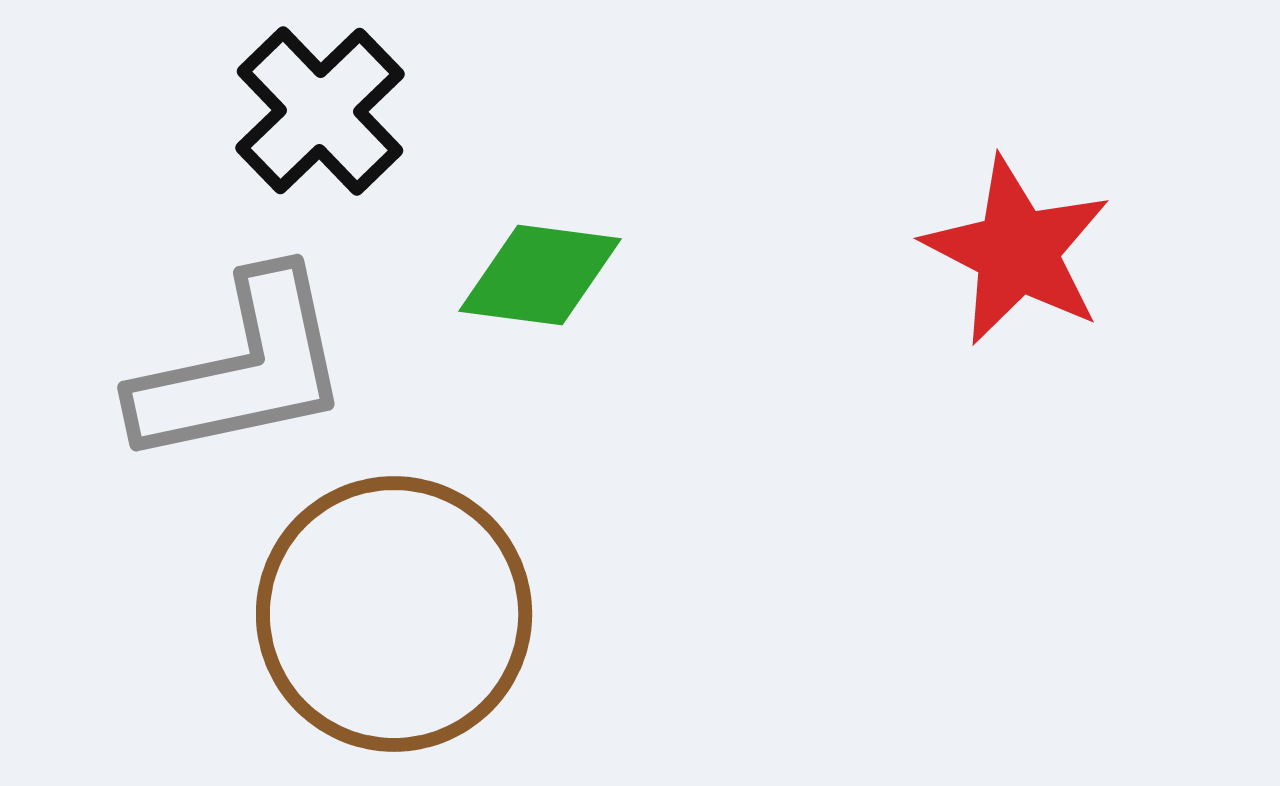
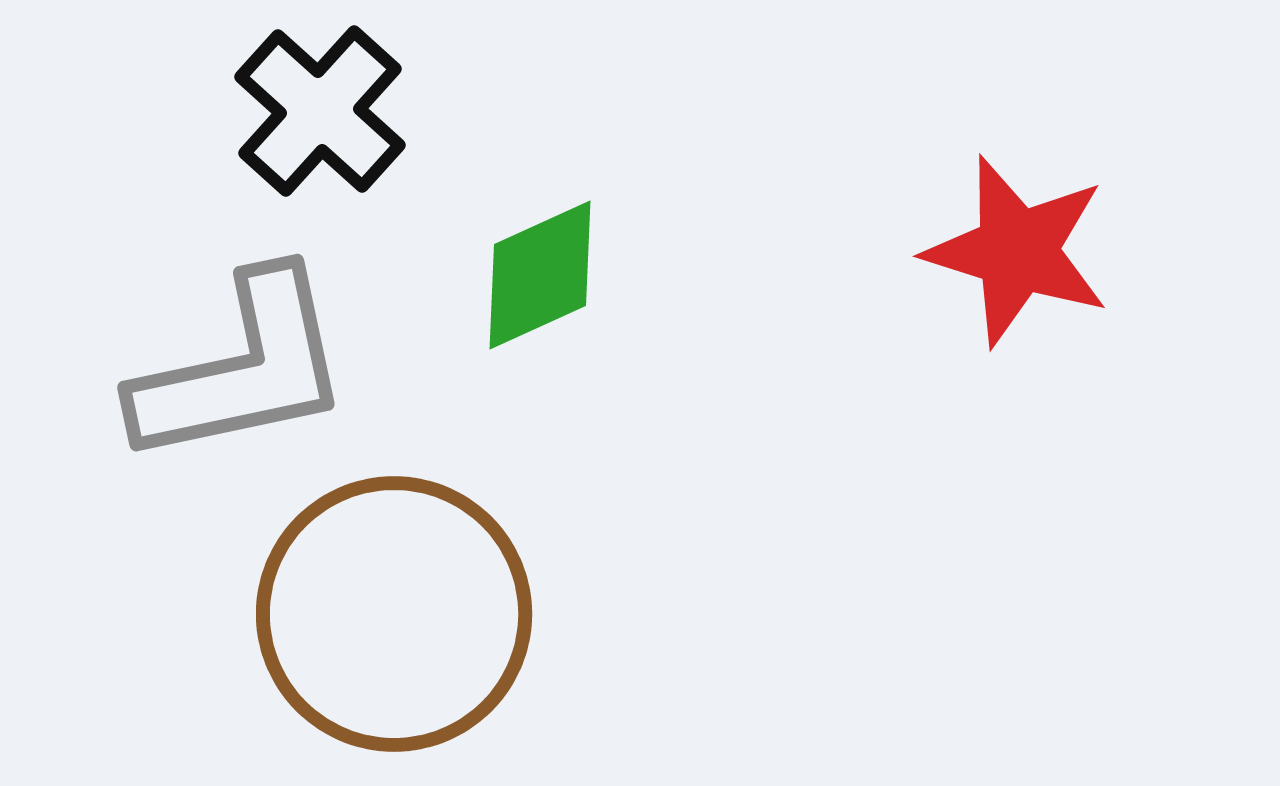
black cross: rotated 4 degrees counterclockwise
red star: rotated 10 degrees counterclockwise
green diamond: rotated 32 degrees counterclockwise
